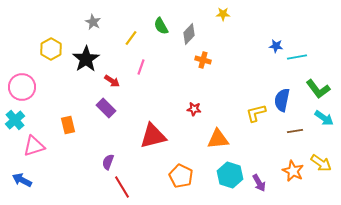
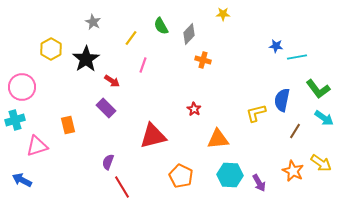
pink line: moved 2 px right, 2 px up
red star: rotated 24 degrees clockwise
cyan cross: rotated 24 degrees clockwise
brown line: rotated 49 degrees counterclockwise
pink triangle: moved 3 px right
cyan hexagon: rotated 15 degrees counterclockwise
